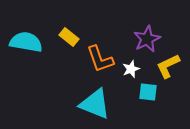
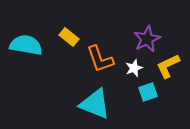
cyan semicircle: moved 3 px down
white star: moved 3 px right, 1 px up
cyan square: rotated 24 degrees counterclockwise
